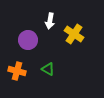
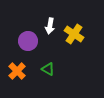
white arrow: moved 5 px down
purple circle: moved 1 px down
orange cross: rotated 30 degrees clockwise
